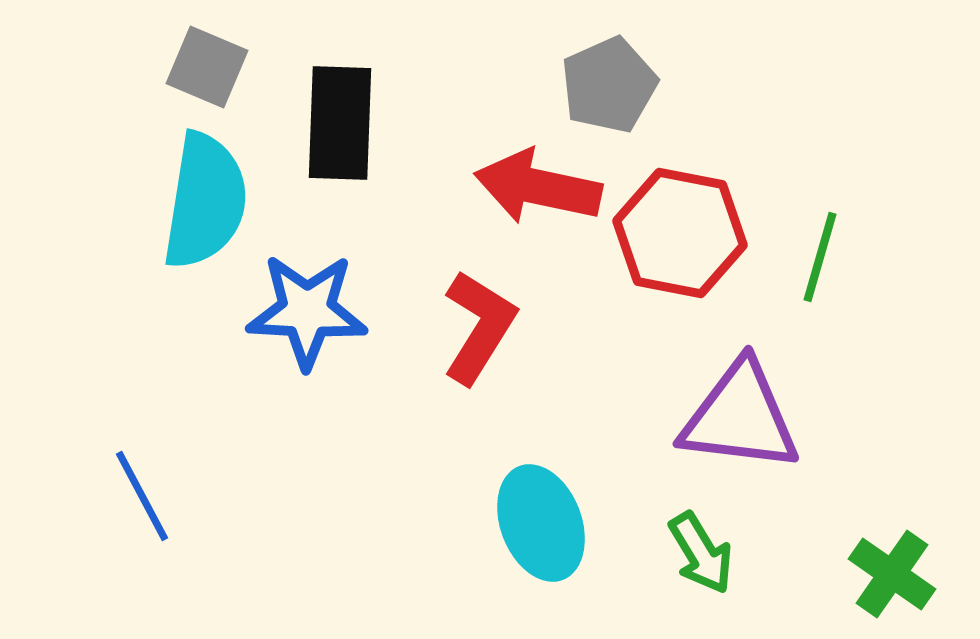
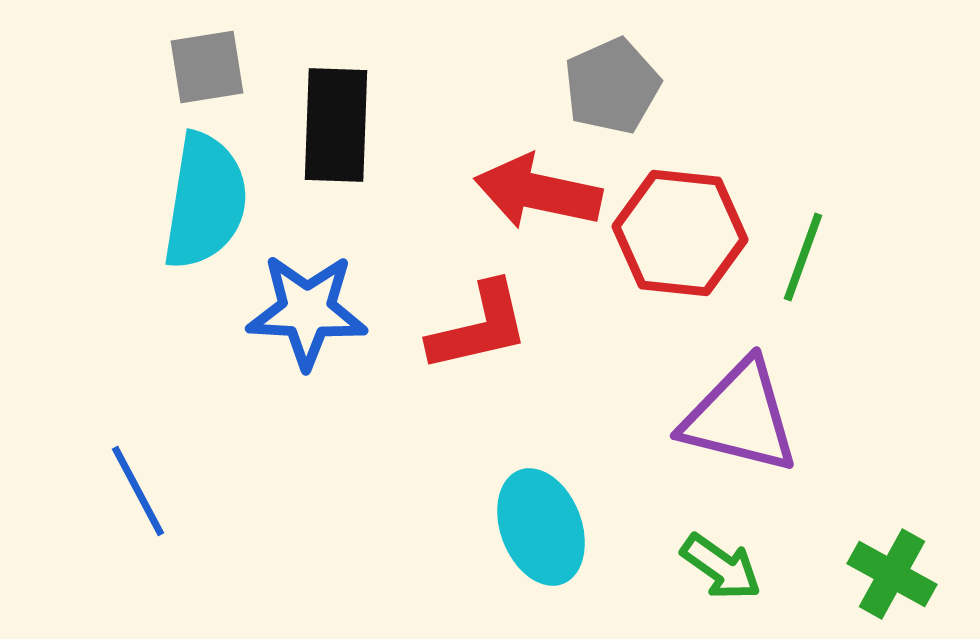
gray square: rotated 32 degrees counterclockwise
gray pentagon: moved 3 px right, 1 px down
black rectangle: moved 4 px left, 2 px down
red arrow: moved 5 px down
red hexagon: rotated 5 degrees counterclockwise
green line: moved 17 px left; rotated 4 degrees clockwise
red L-shape: rotated 45 degrees clockwise
purple triangle: rotated 7 degrees clockwise
blue line: moved 4 px left, 5 px up
cyan ellipse: moved 4 px down
green arrow: moved 20 px right, 14 px down; rotated 24 degrees counterclockwise
green cross: rotated 6 degrees counterclockwise
